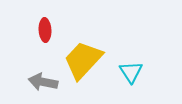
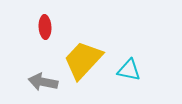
red ellipse: moved 3 px up
cyan triangle: moved 2 px left, 2 px up; rotated 45 degrees counterclockwise
